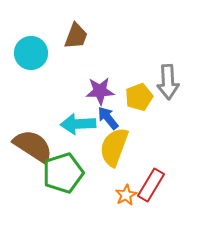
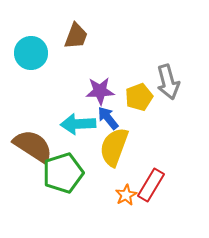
gray arrow: rotated 12 degrees counterclockwise
